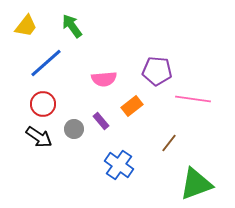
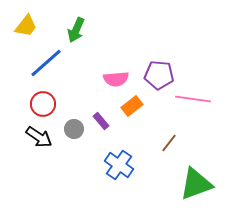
green arrow: moved 4 px right, 4 px down; rotated 120 degrees counterclockwise
purple pentagon: moved 2 px right, 4 px down
pink semicircle: moved 12 px right
